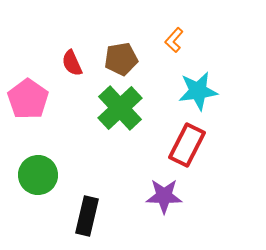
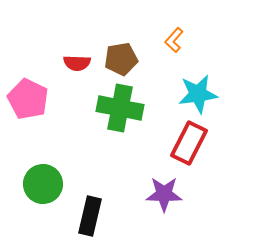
red semicircle: moved 5 px right; rotated 64 degrees counterclockwise
cyan star: moved 3 px down
pink pentagon: rotated 9 degrees counterclockwise
green cross: rotated 36 degrees counterclockwise
red rectangle: moved 2 px right, 2 px up
green circle: moved 5 px right, 9 px down
purple star: moved 2 px up
black rectangle: moved 3 px right
